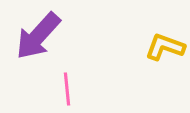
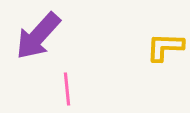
yellow L-shape: rotated 18 degrees counterclockwise
